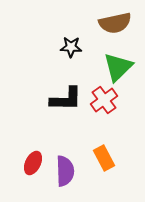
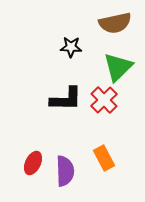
red cross: rotated 8 degrees counterclockwise
